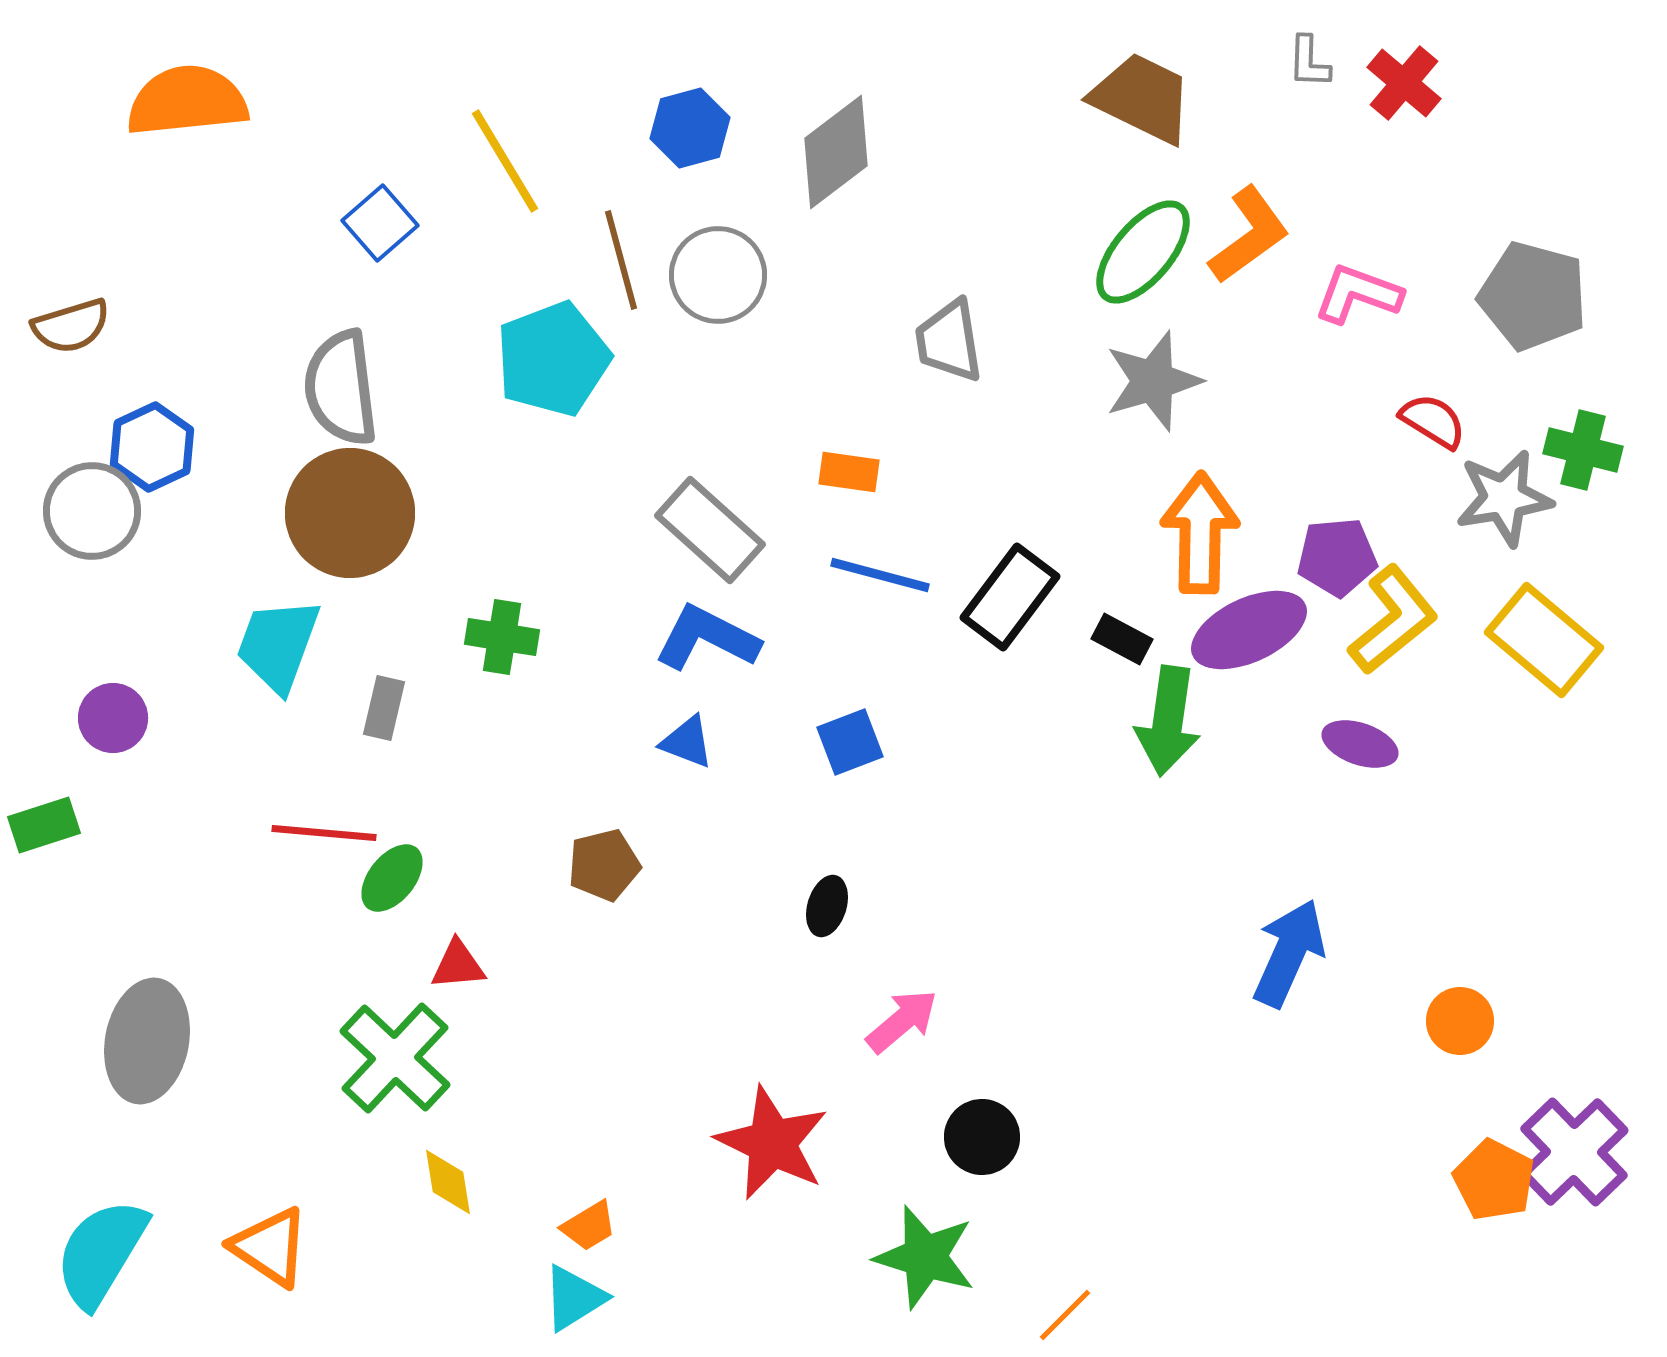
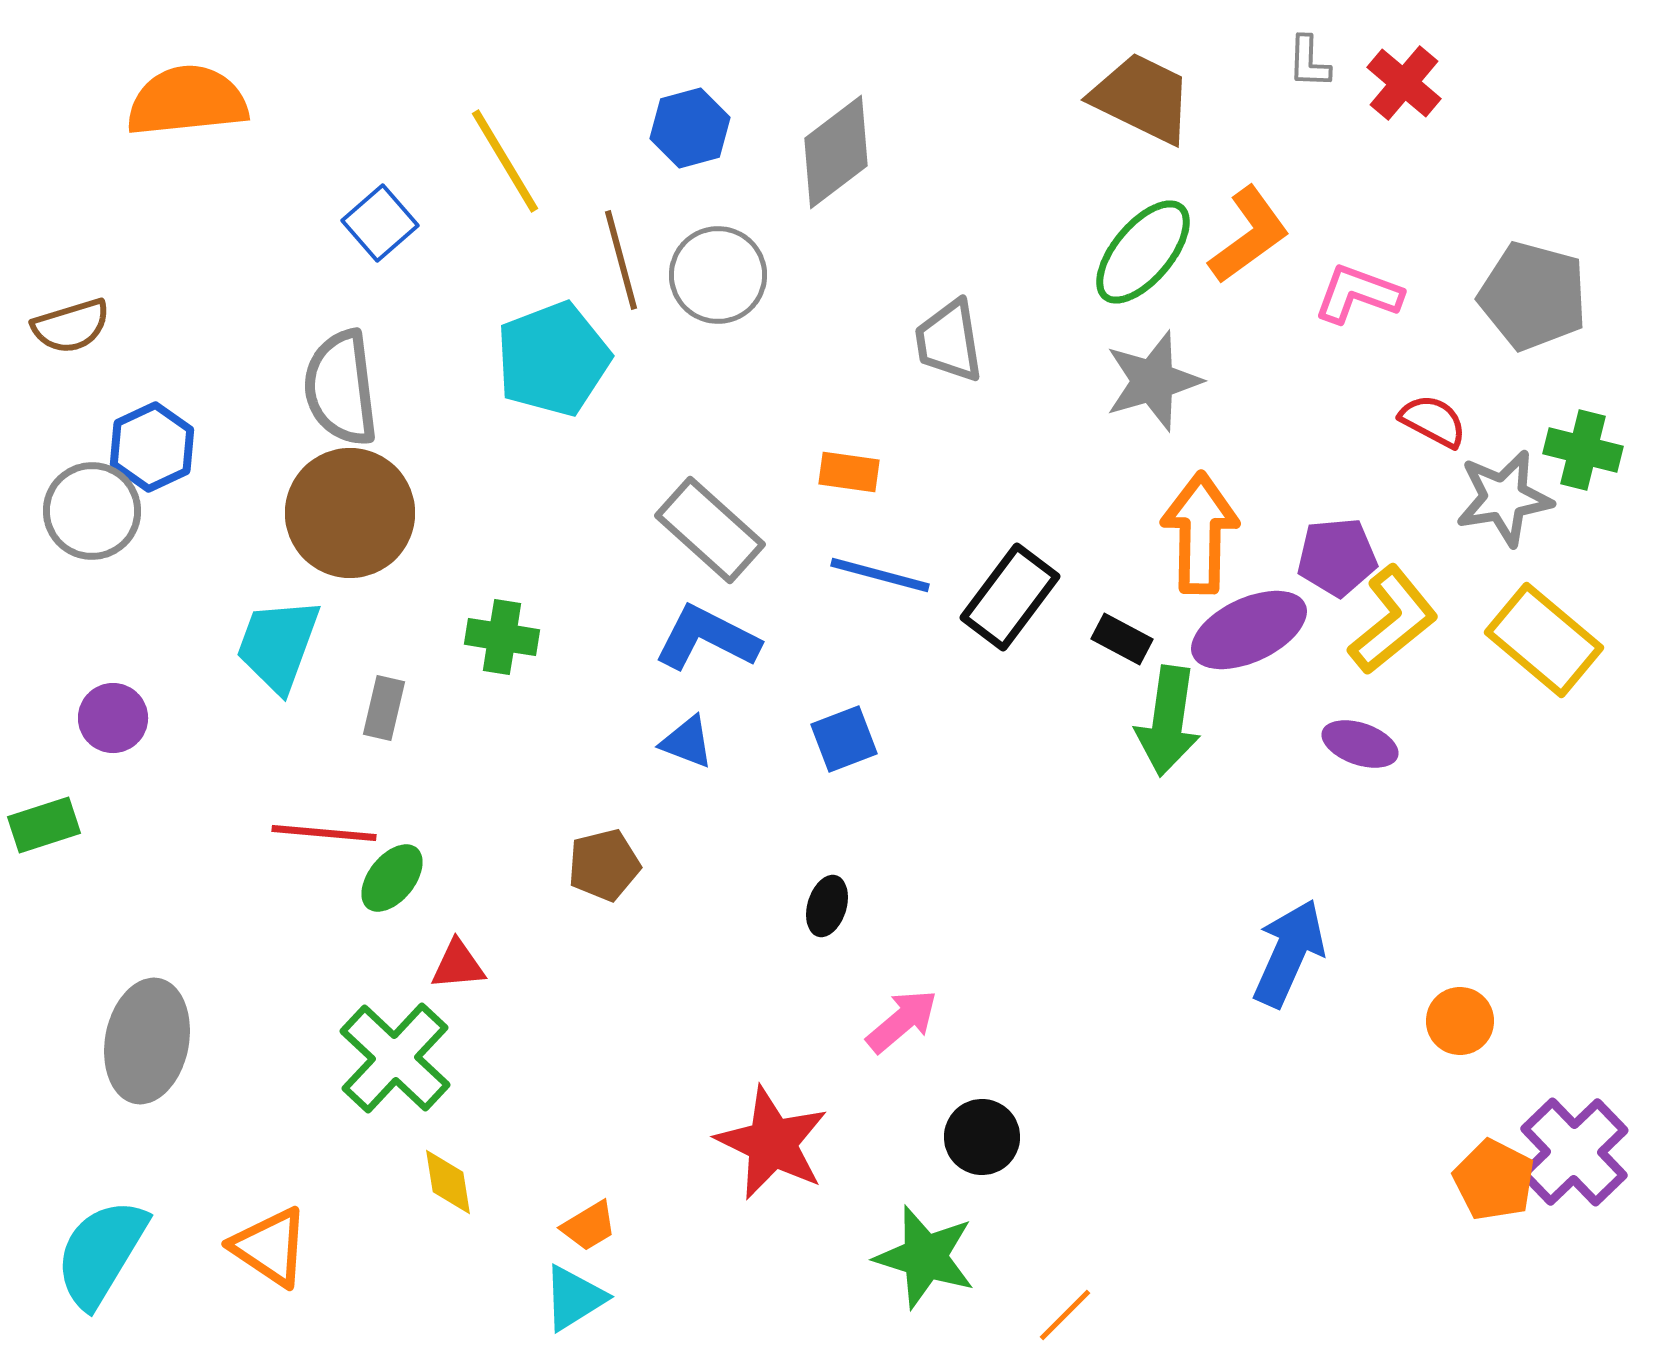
red semicircle at (1433, 421): rotated 4 degrees counterclockwise
blue square at (850, 742): moved 6 px left, 3 px up
